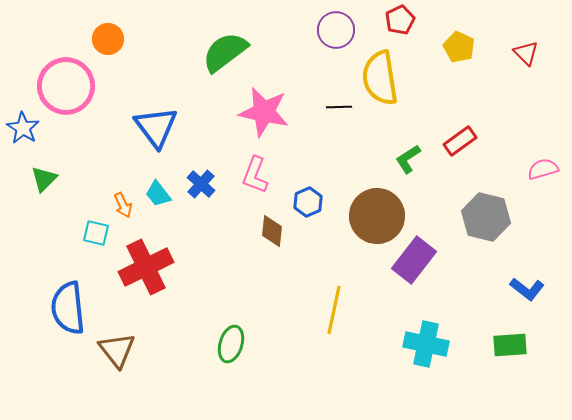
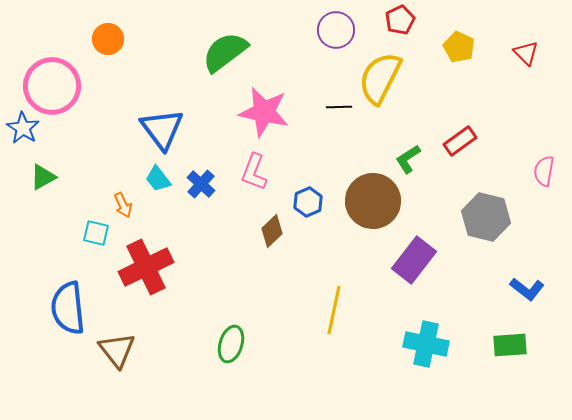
yellow semicircle: rotated 36 degrees clockwise
pink circle: moved 14 px left
blue triangle: moved 6 px right, 2 px down
pink semicircle: moved 1 px right, 2 px down; rotated 64 degrees counterclockwise
pink L-shape: moved 1 px left, 3 px up
green triangle: moved 1 px left, 2 px up; rotated 16 degrees clockwise
cyan trapezoid: moved 15 px up
brown circle: moved 4 px left, 15 px up
brown diamond: rotated 40 degrees clockwise
